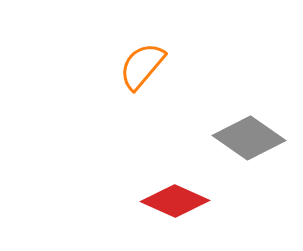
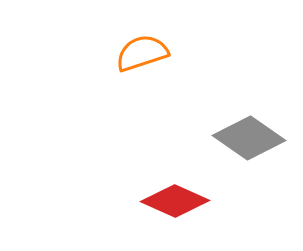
orange semicircle: moved 13 px up; rotated 32 degrees clockwise
